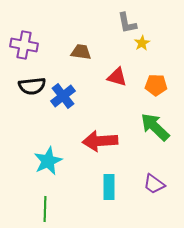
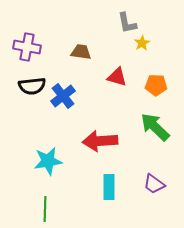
purple cross: moved 3 px right, 2 px down
cyan star: rotated 16 degrees clockwise
